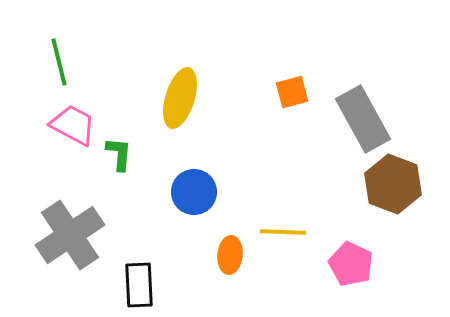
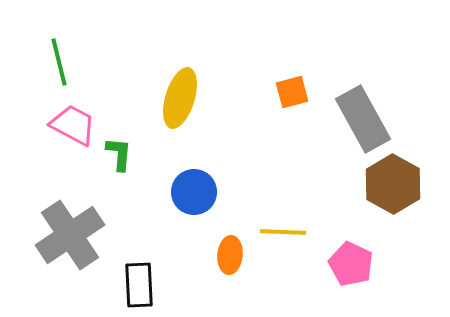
brown hexagon: rotated 8 degrees clockwise
